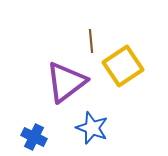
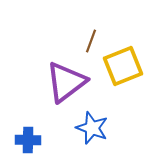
brown line: rotated 25 degrees clockwise
yellow square: rotated 12 degrees clockwise
blue cross: moved 6 px left, 3 px down; rotated 25 degrees counterclockwise
